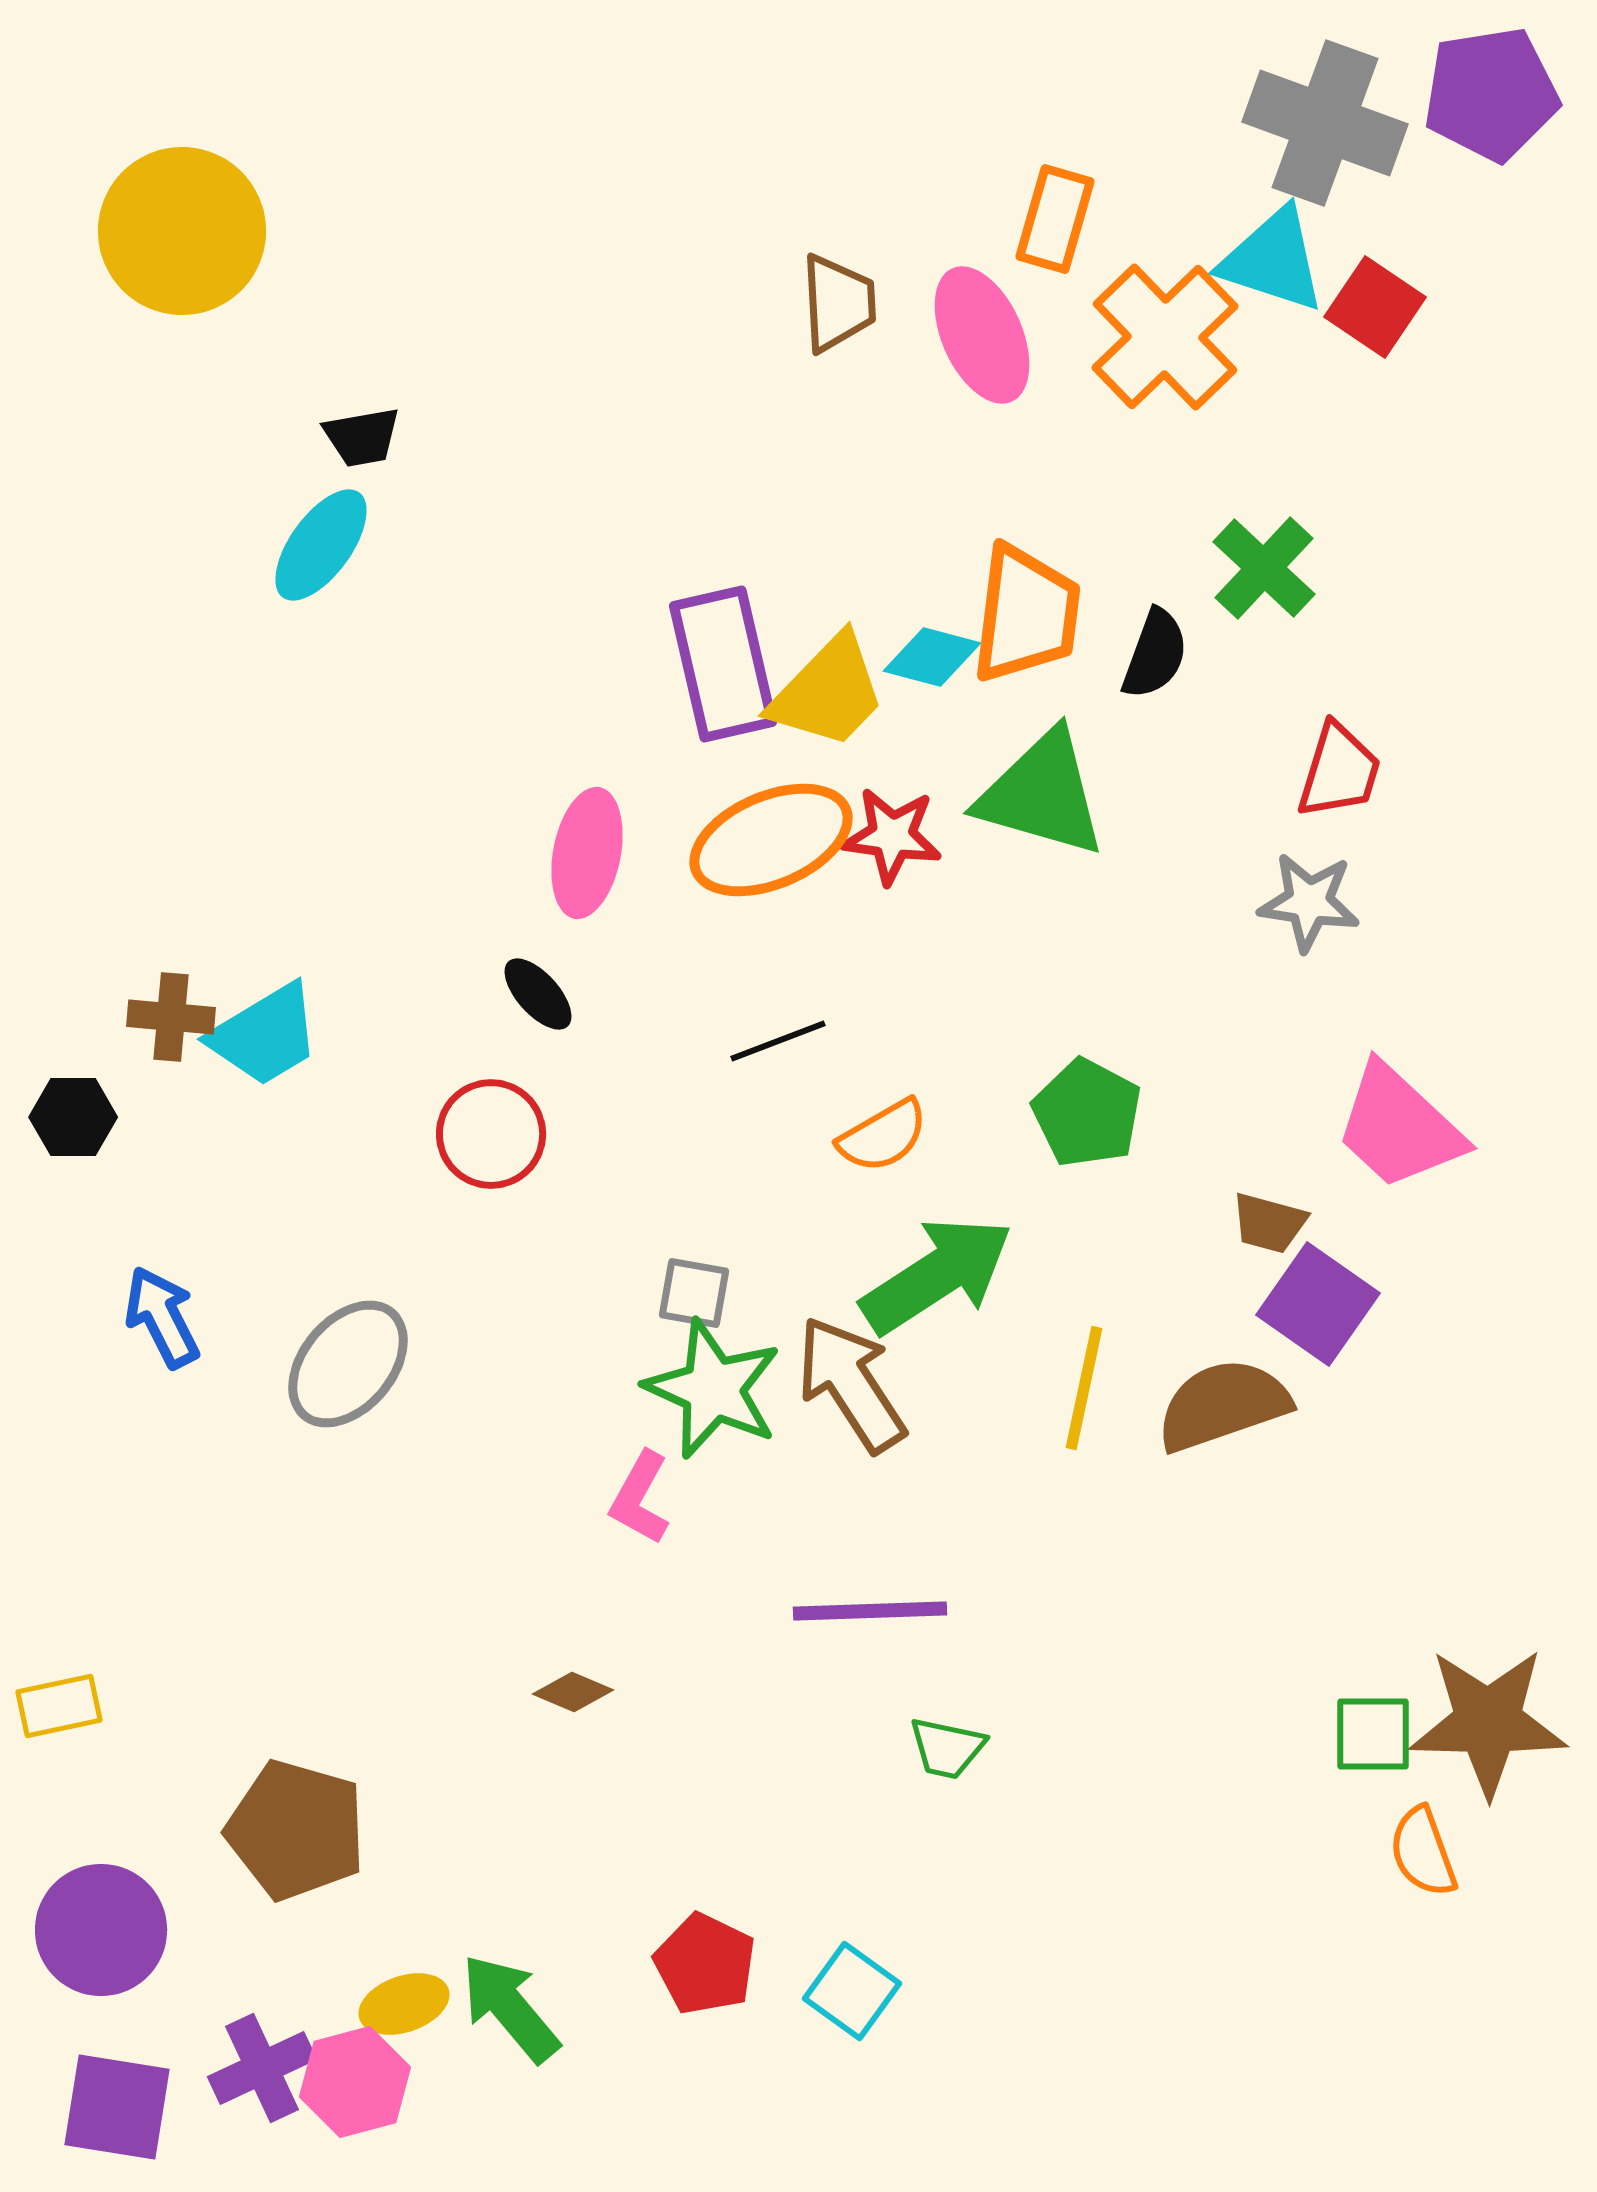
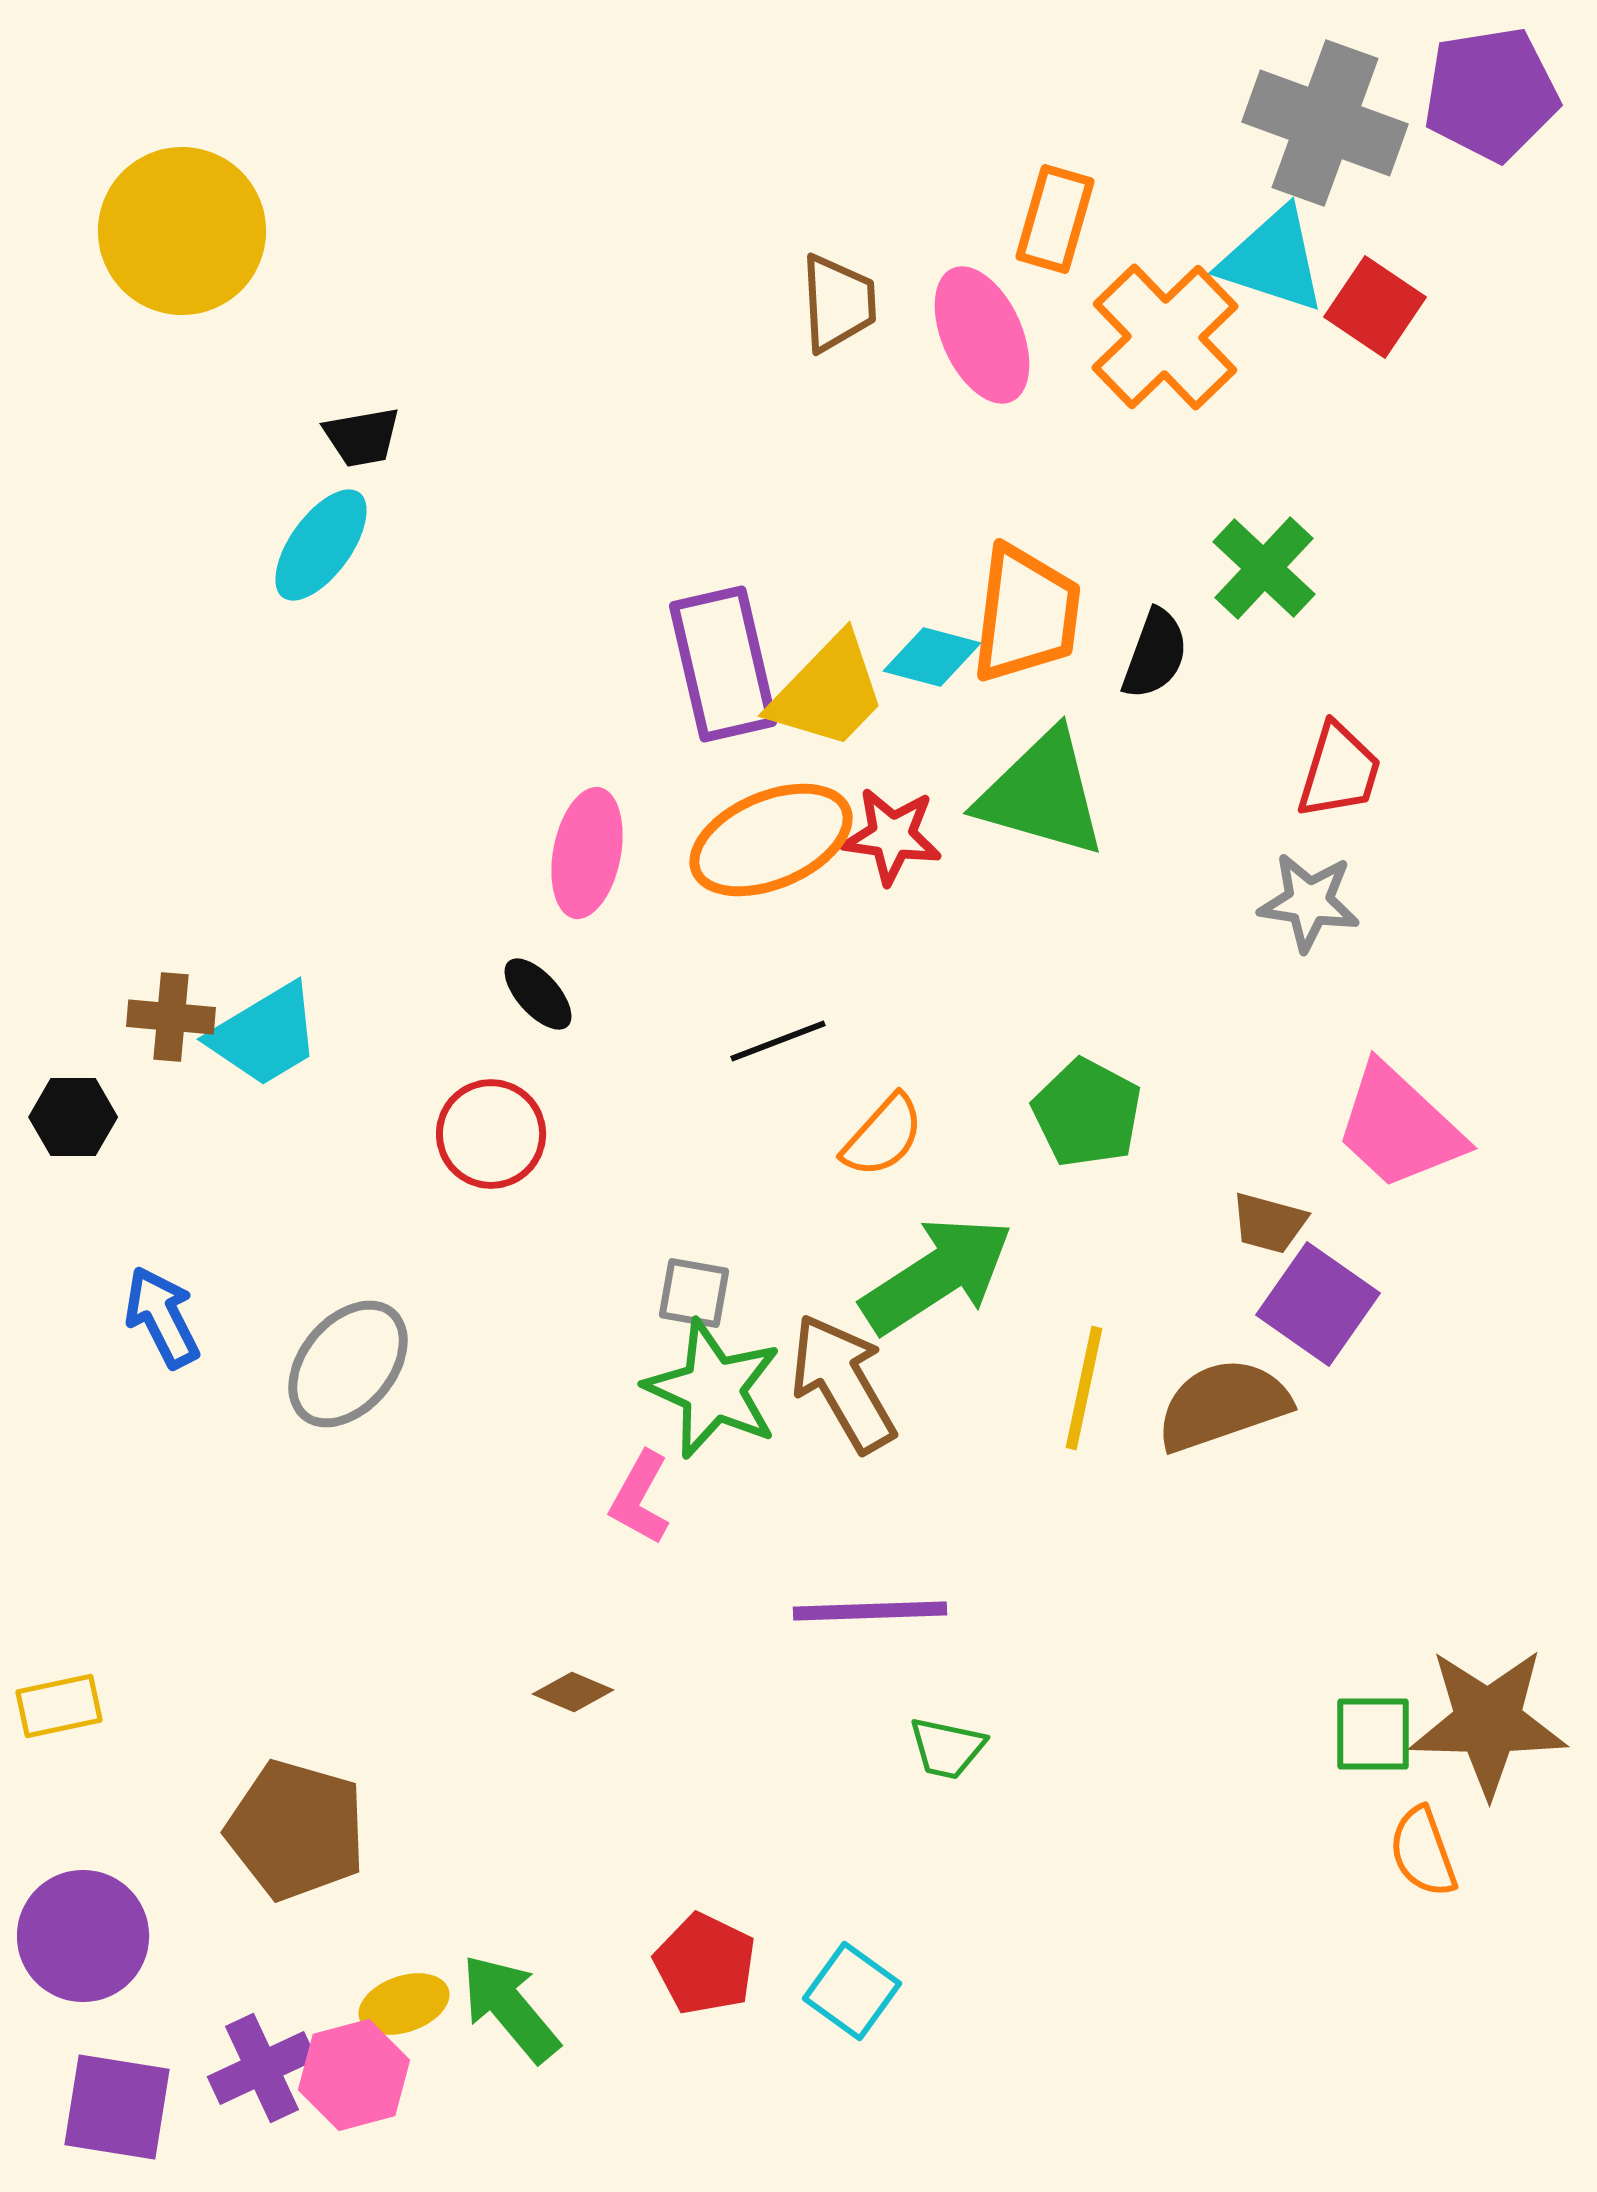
orange semicircle at (883, 1136): rotated 18 degrees counterclockwise
brown arrow at (851, 1384): moved 8 px left, 1 px up; rotated 3 degrees clockwise
purple circle at (101, 1930): moved 18 px left, 6 px down
pink hexagon at (355, 2082): moved 1 px left, 7 px up
